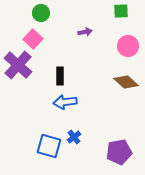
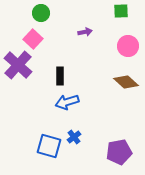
blue arrow: moved 2 px right; rotated 10 degrees counterclockwise
